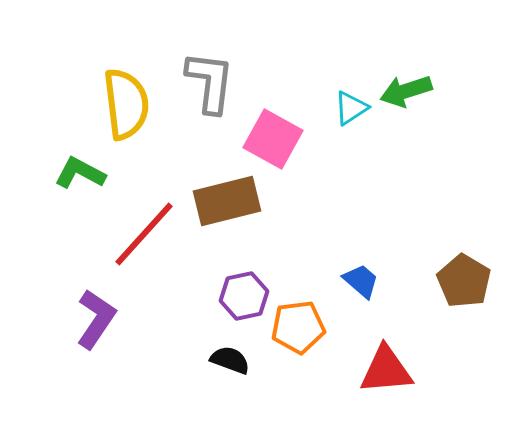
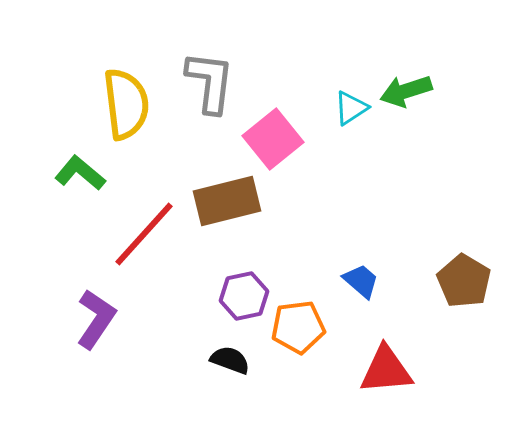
pink square: rotated 22 degrees clockwise
green L-shape: rotated 12 degrees clockwise
